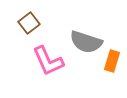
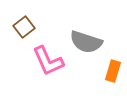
brown square: moved 5 px left, 4 px down
orange rectangle: moved 1 px right, 10 px down
